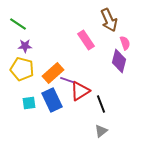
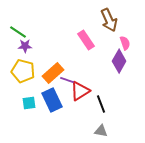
green line: moved 8 px down
purple diamond: rotated 15 degrees clockwise
yellow pentagon: moved 1 px right, 2 px down
gray triangle: rotated 48 degrees clockwise
